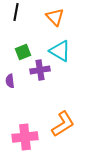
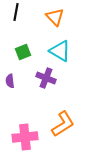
purple cross: moved 6 px right, 8 px down; rotated 30 degrees clockwise
